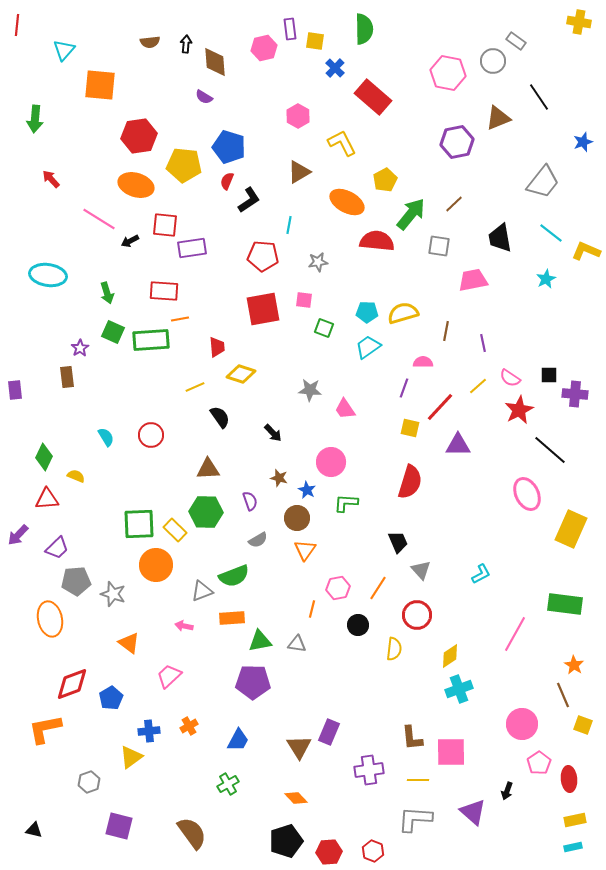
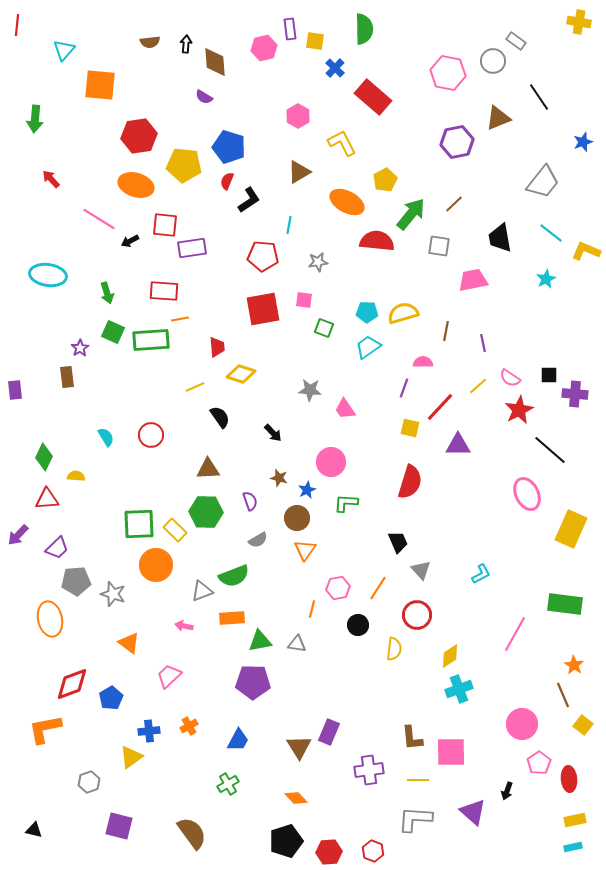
yellow semicircle at (76, 476): rotated 18 degrees counterclockwise
blue star at (307, 490): rotated 18 degrees clockwise
yellow square at (583, 725): rotated 18 degrees clockwise
